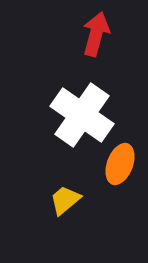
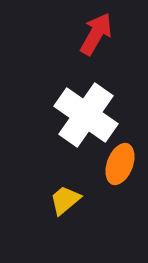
red arrow: rotated 15 degrees clockwise
white cross: moved 4 px right
